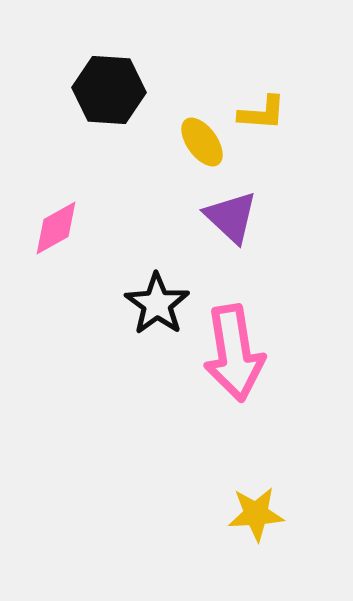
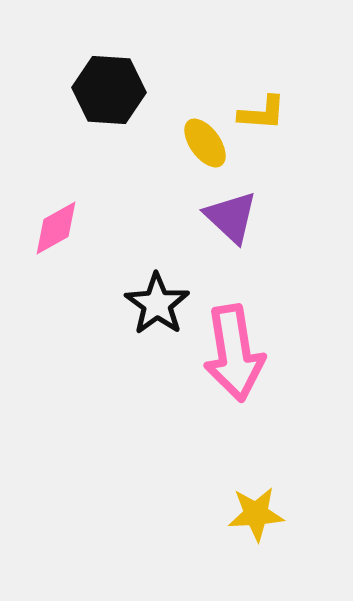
yellow ellipse: moved 3 px right, 1 px down
